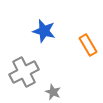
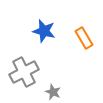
orange rectangle: moved 4 px left, 7 px up
